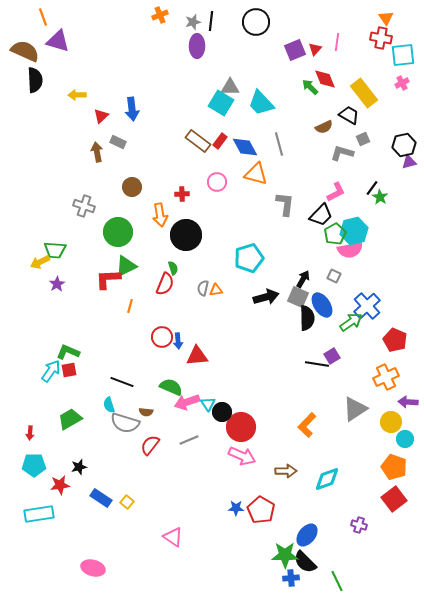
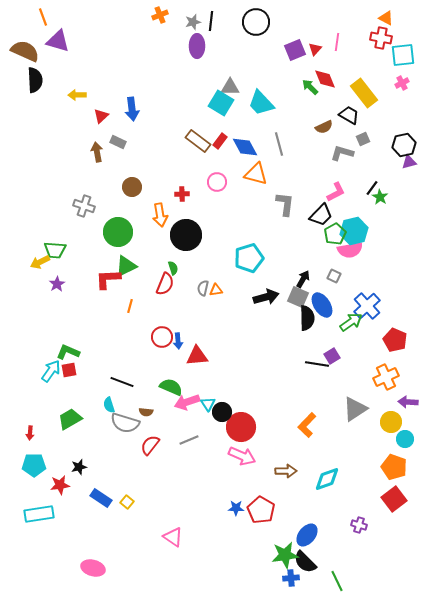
orange triangle at (386, 18): rotated 28 degrees counterclockwise
green star at (285, 555): rotated 8 degrees counterclockwise
